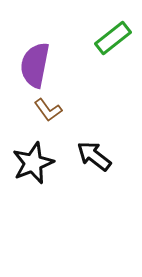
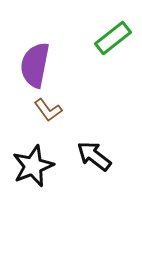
black star: moved 3 px down
